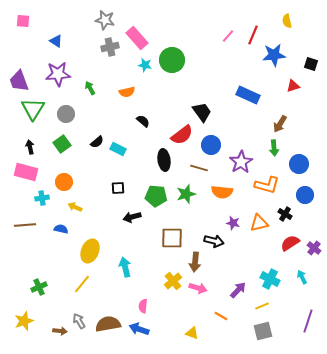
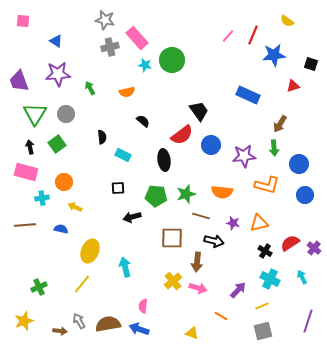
yellow semicircle at (287, 21): rotated 40 degrees counterclockwise
green triangle at (33, 109): moved 2 px right, 5 px down
black trapezoid at (202, 112): moved 3 px left, 1 px up
black semicircle at (97, 142): moved 5 px right, 5 px up; rotated 56 degrees counterclockwise
green square at (62, 144): moved 5 px left
cyan rectangle at (118, 149): moved 5 px right, 6 px down
purple star at (241, 162): moved 3 px right, 6 px up; rotated 25 degrees clockwise
brown line at (199, 168): moved 2 px right, 48 px down
black cross at (285, 214): moved 20 px left, 37 px down
brown arrow at (195, 262): moved 2 px right
